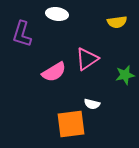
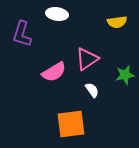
white semicircle: moved 14 px up; rotated 140 degrees counterclockwise
